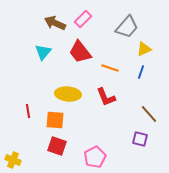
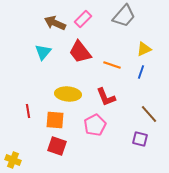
gray trapezoid: moved 3 px left, 11 px up
orange line: moved 2 px right, 3 px up
pink pentagon: moved 32 px up
